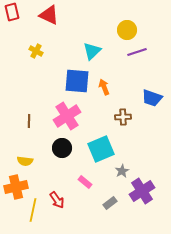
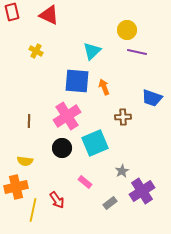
purple line: rotated 30 degrees clockwise
cyan square: moved 6 px left, 6 px up
